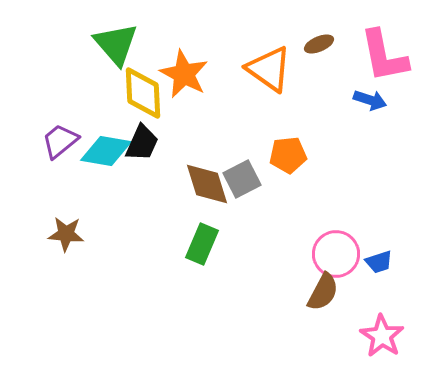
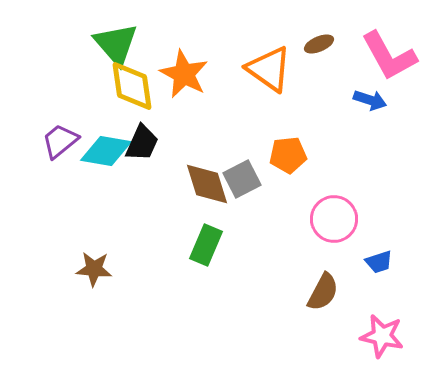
pink L-shape: moved 5 px right; rotated 18 degrees counterclockwise
yellow diamond: moved 11 px left, 7 px up; rotated 6 degrees counterclockwise
brown star: moved 28 px right, 35 px down
green rectangle: moved 4 px right, 1 px down
pink circle: moved 2 px left, 35 px up
pink star: rotated 21 degrees counterclockwise
